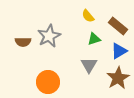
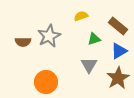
yellow semicircle: moved 7 px left; rotated 112 degrees clockwise
orange circle: moved 2 px left
